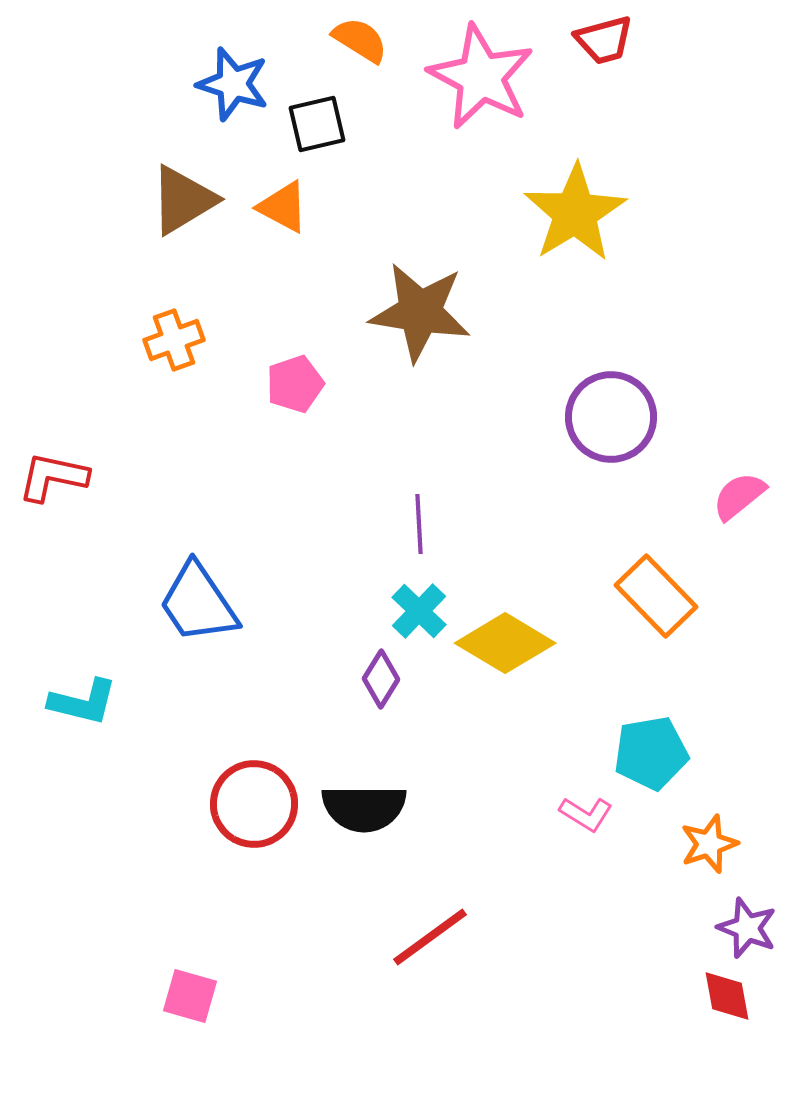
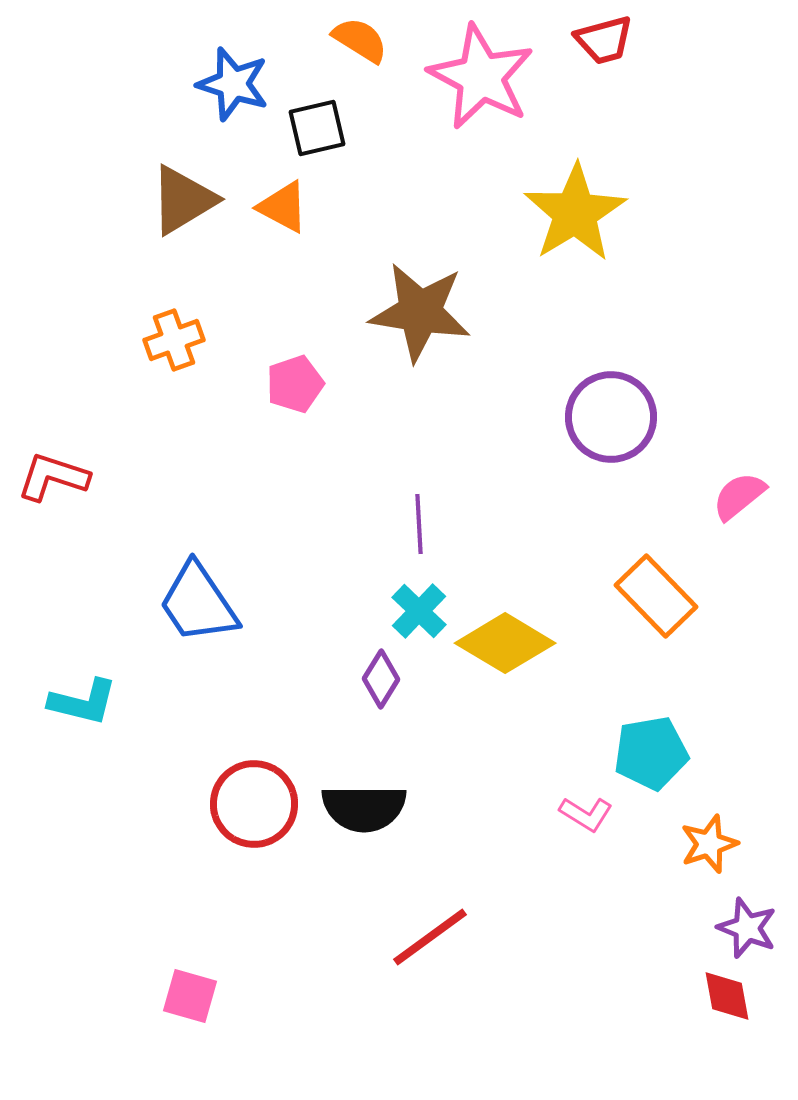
black square: moved 4 px down
red L-shape: rotated 6 degrees clockwise
